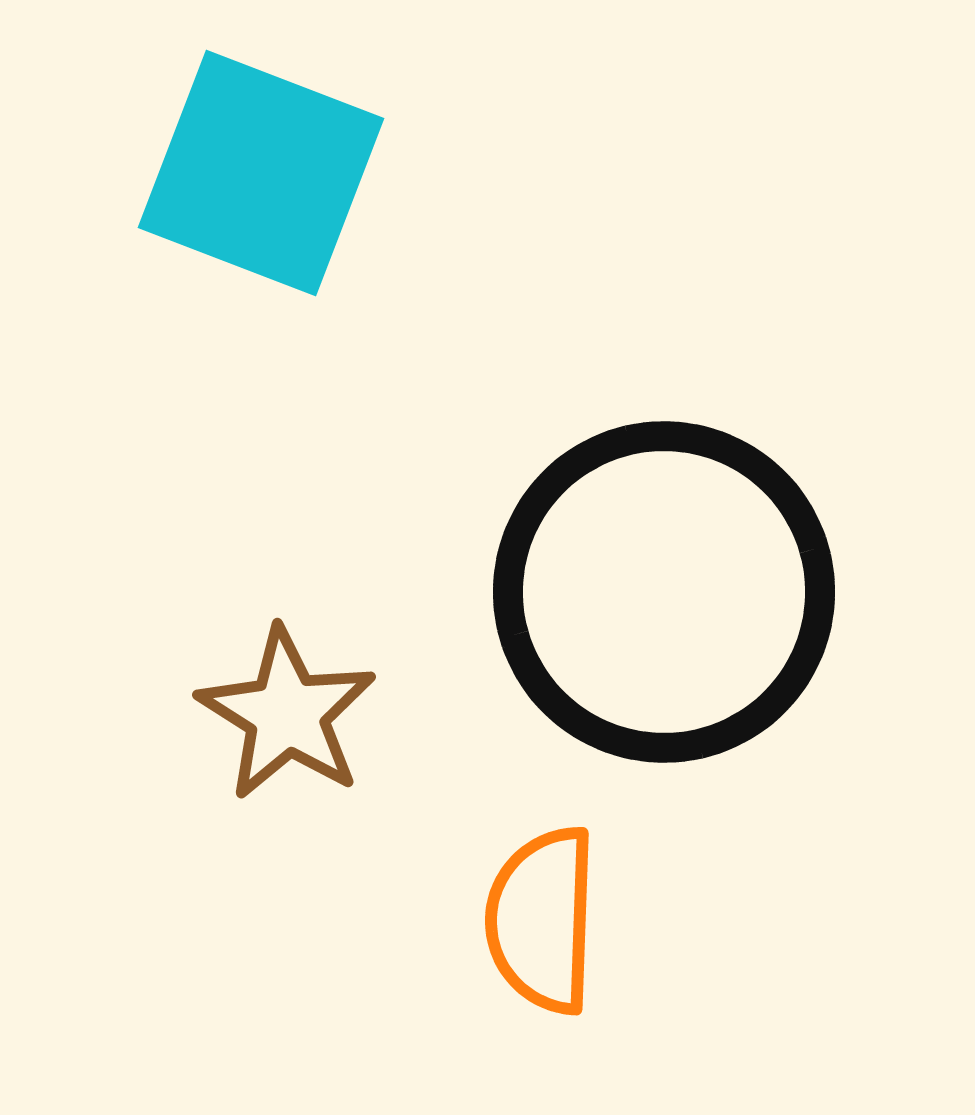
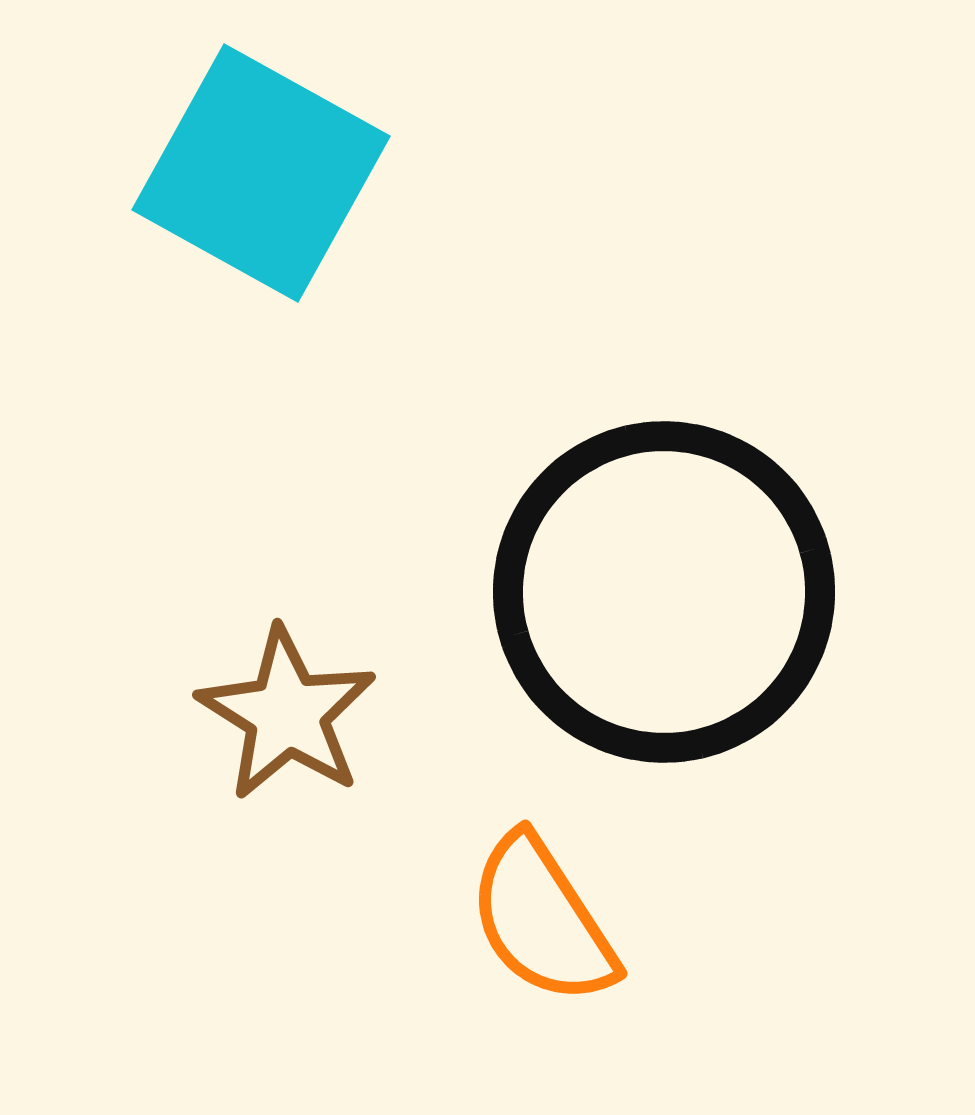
cyan square: rotated 8 degrees clockwise
orange semicircle: rotated 35 degrees counterclockwise
